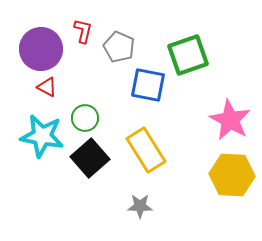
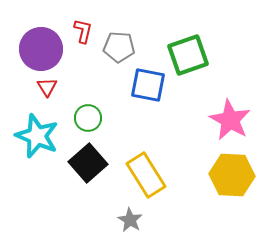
gray pentagon: rotated 20 degrees counterclockwise
red triangle: rotated 30 degrees clockwise
green circle: moved 3 px right
cyan star: moved 5 px left; rotated 12 degrees clockwise
yellow rectangle: moved 25 px down
black square: moved 2 px left, 5 px down
gray star: moved 10 px left, 14 px down; rotated 30 degrees clockwise
